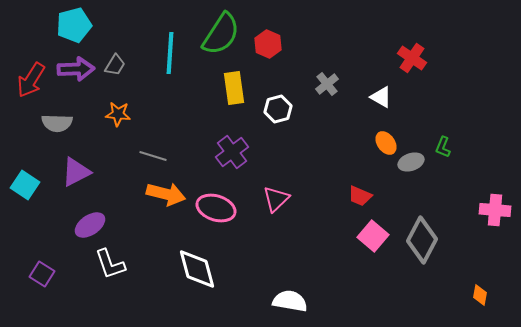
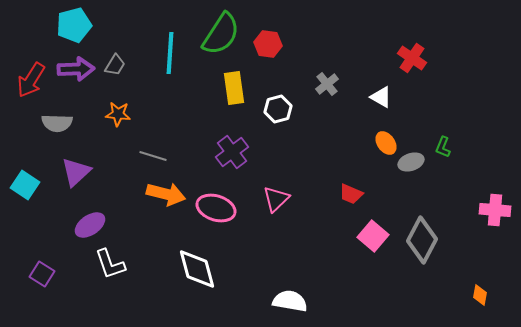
red hexagon: rotated 16 degrees counterclockwise
purple triangle: rotated 16 degrees counterclockwise
red trapezoid: moved 9 px left, 2 px up
